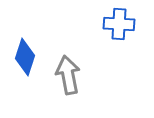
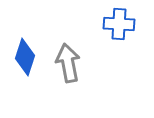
gray arrow: moved 12 px up
